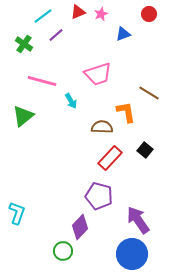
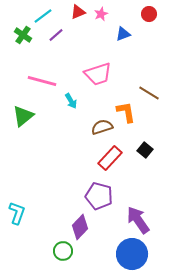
green cross: moved 1 px left, 9 px up
brown semicircle: rotated 20 degrees counterclockwise
